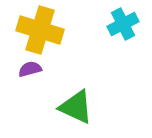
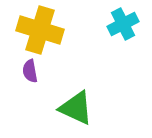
purple semicircle: moved 2 px down; rotated 85 degrees counterclockwise
green triangle: moved 1 px down
